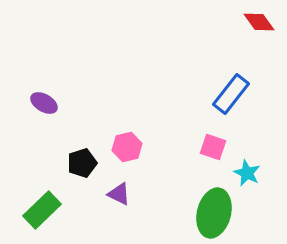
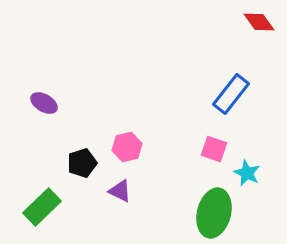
pink square: moved 1 px right, 2 px down
purple triangle: moved 1 px right, 3 px up
green rectangle: moved 3 px up
